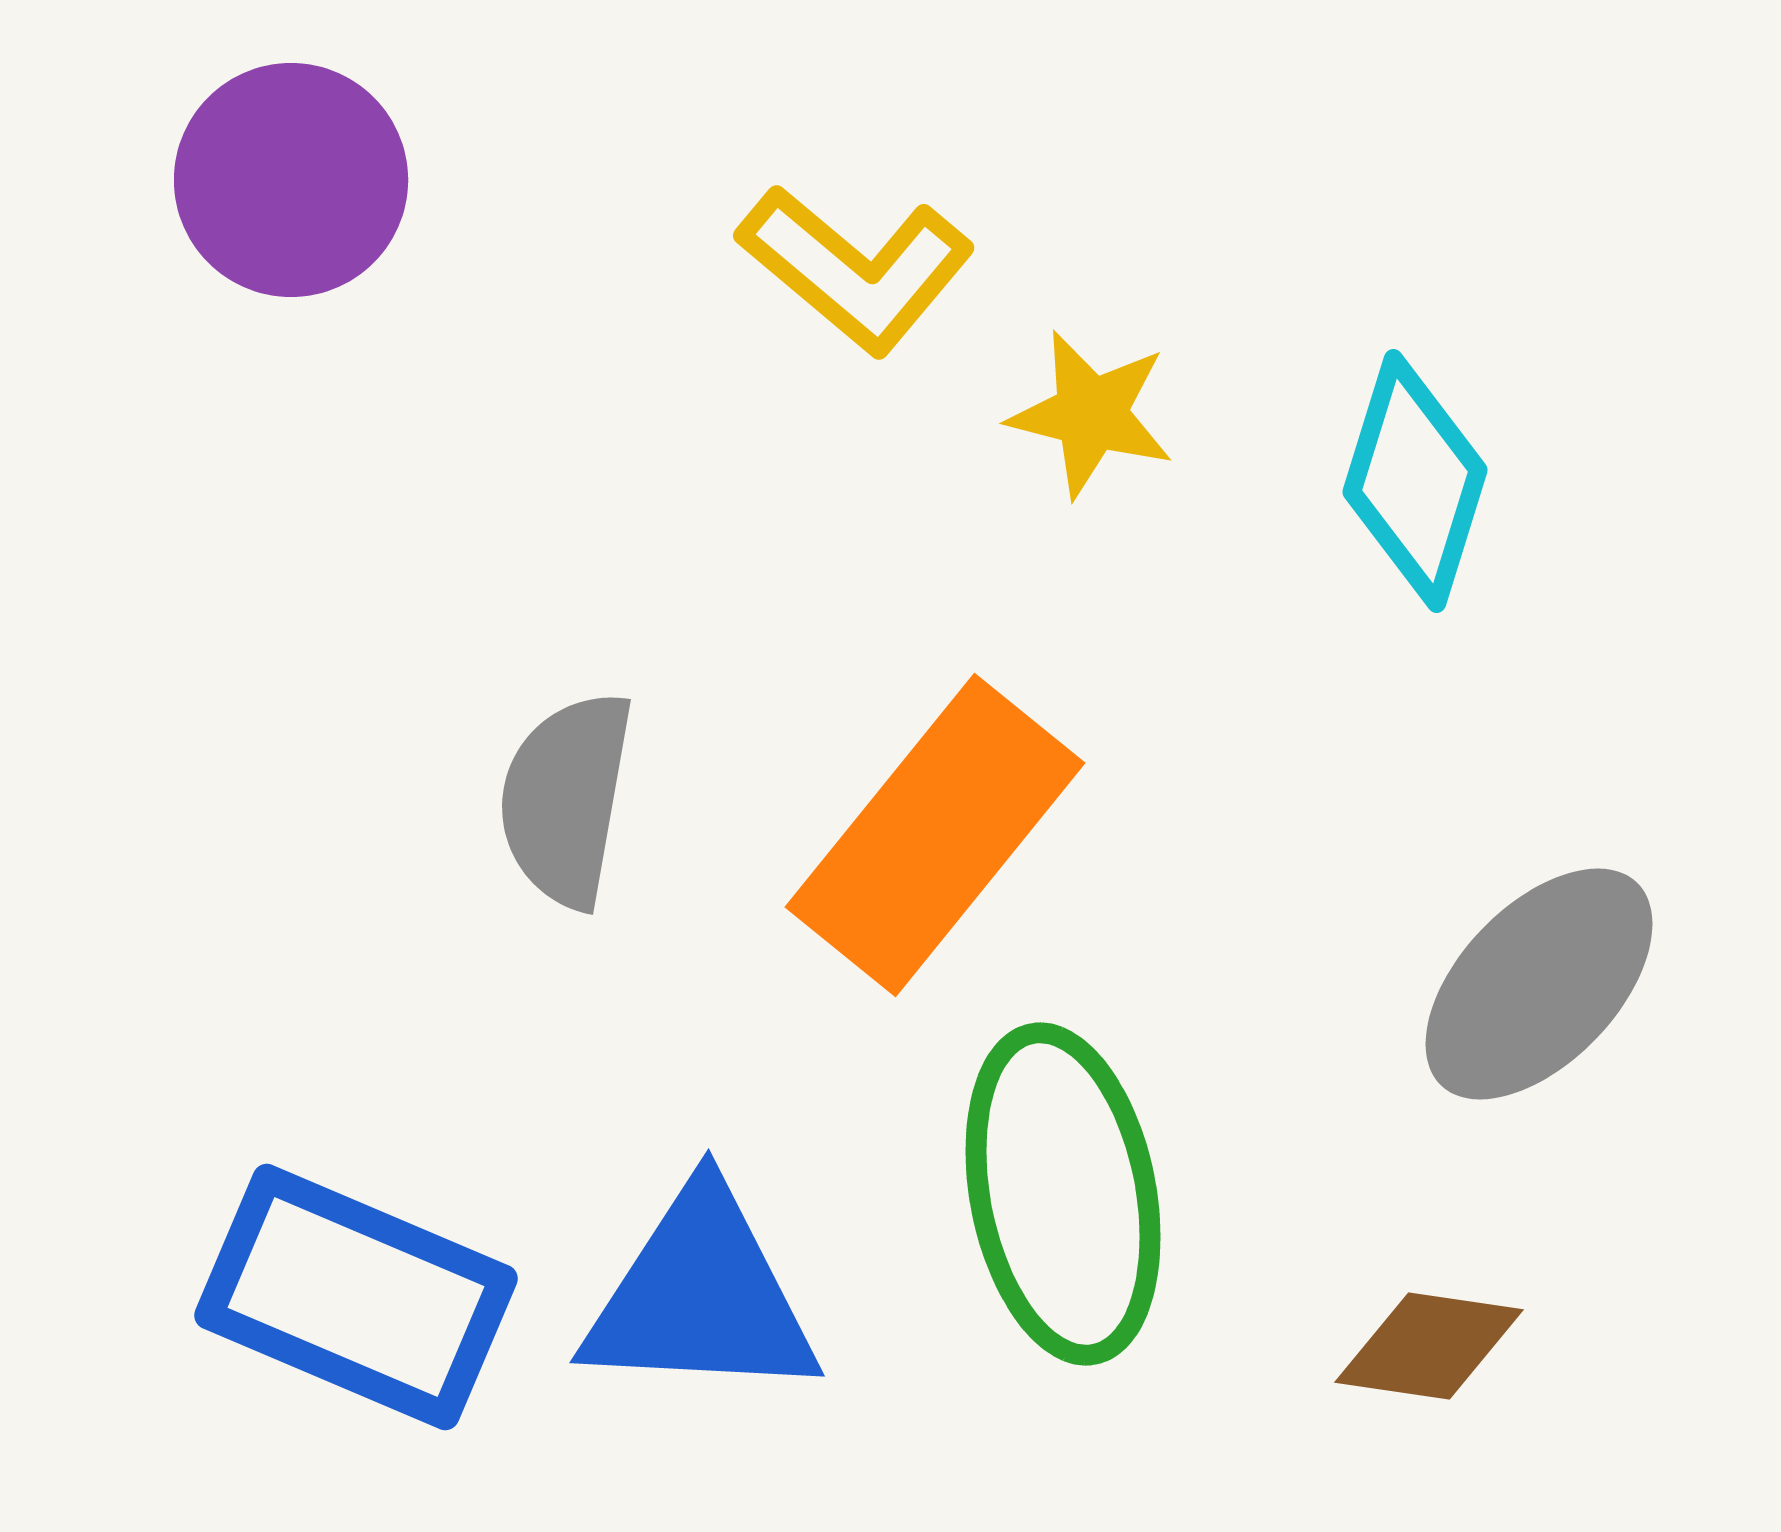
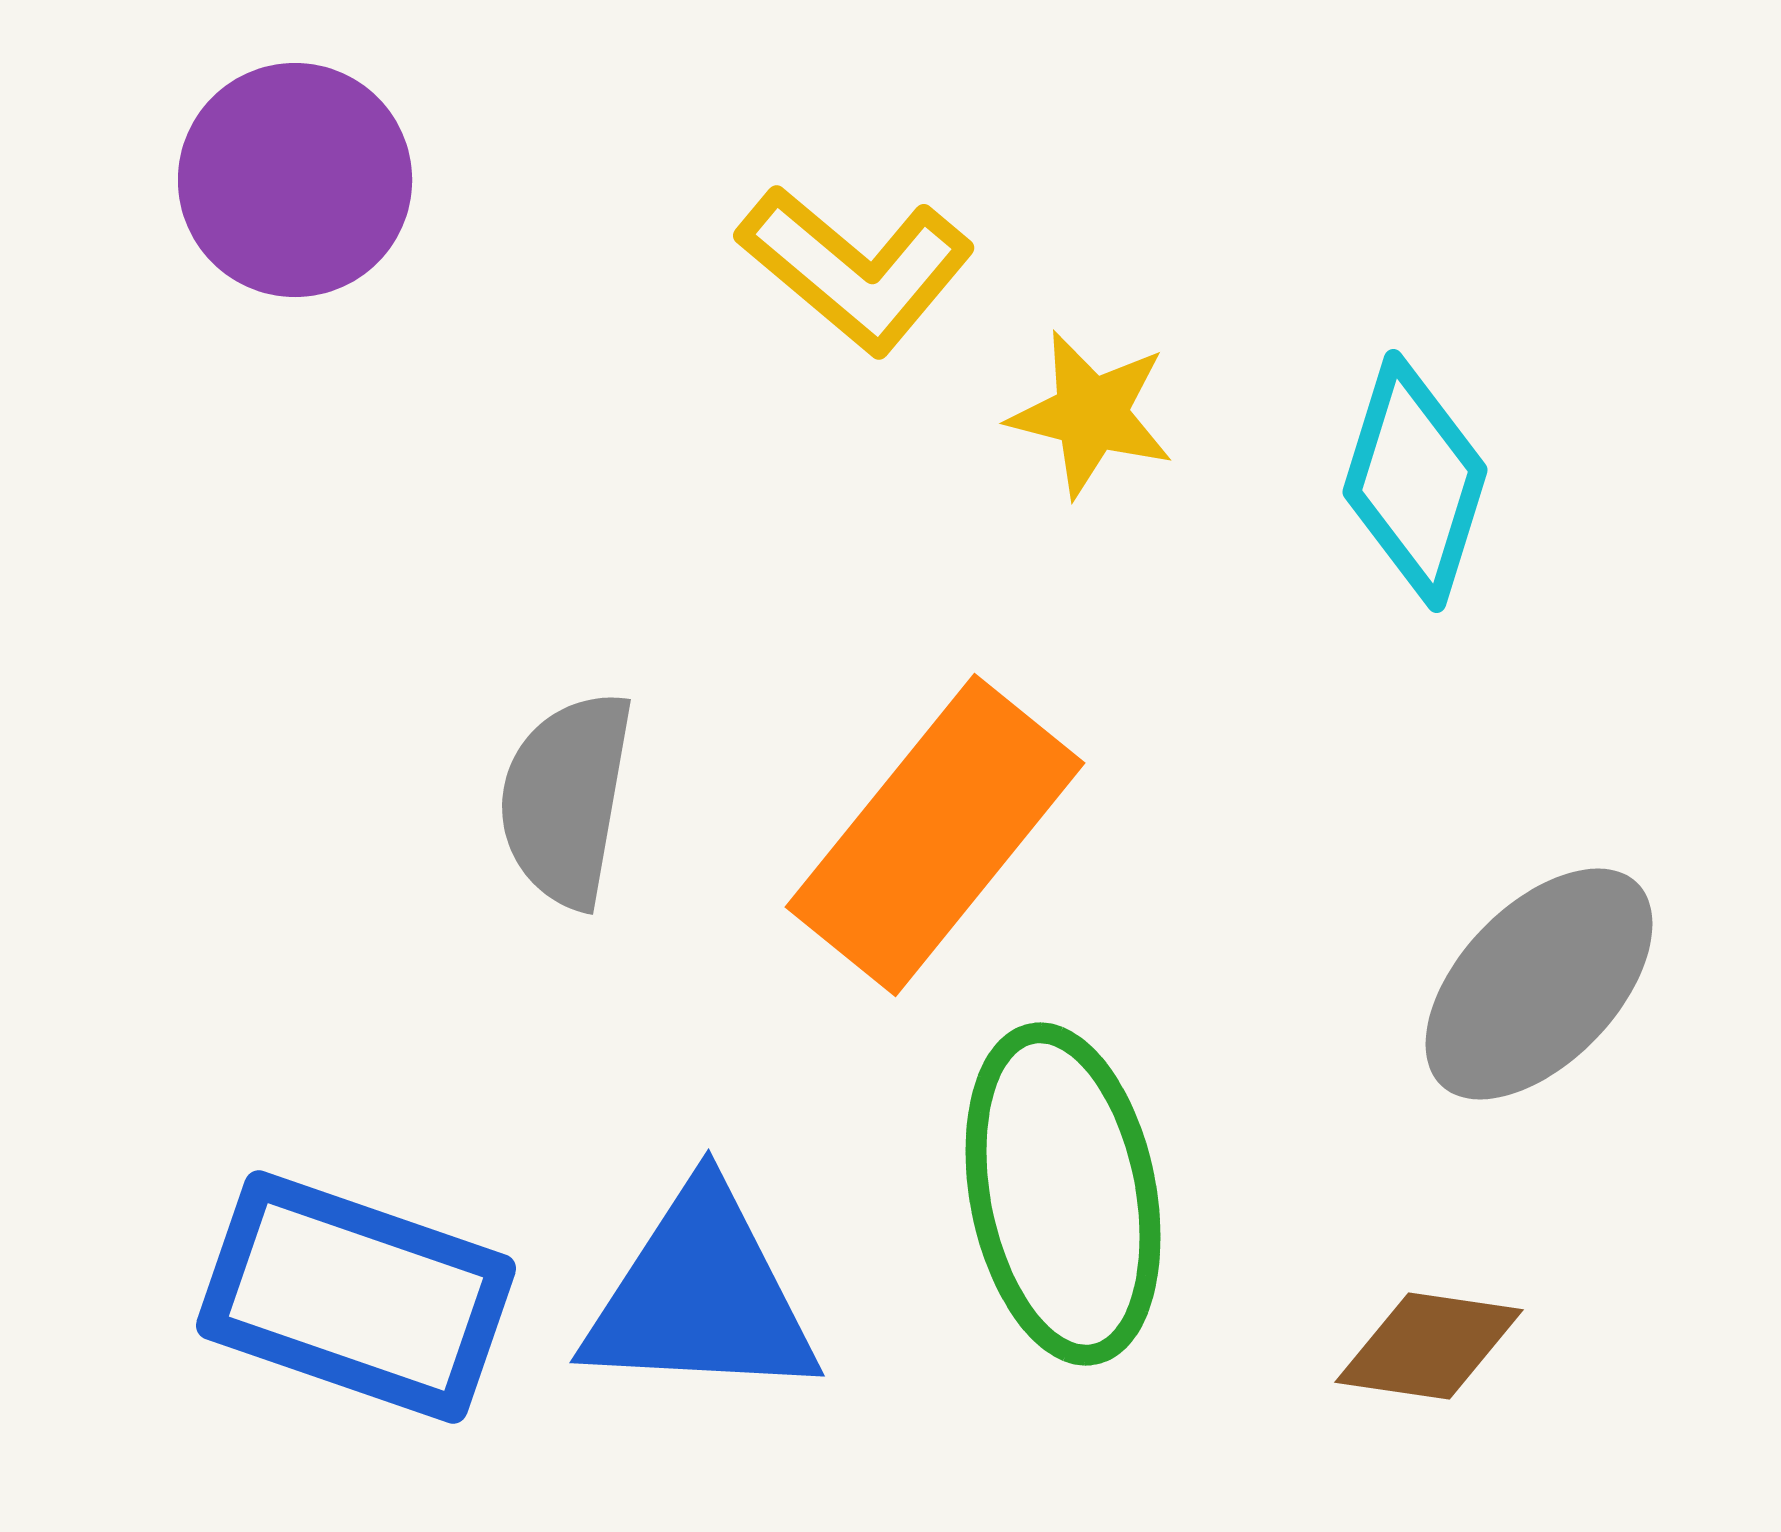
purple circle: moved 4 px right
blue rectangle: rotated 4 degrees counterclockwise
